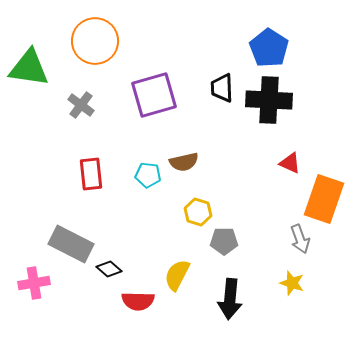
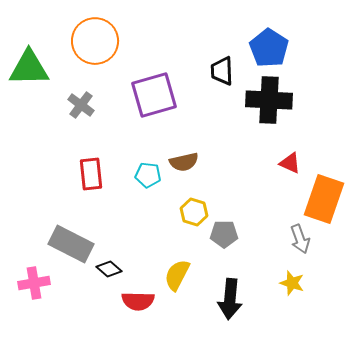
green triangle: rotated 9 degrees counterclockwise
black trapezoid: moved 17 px up
yellow hexagon: moved 4 px left
gray pentagon: moved 7 px up
